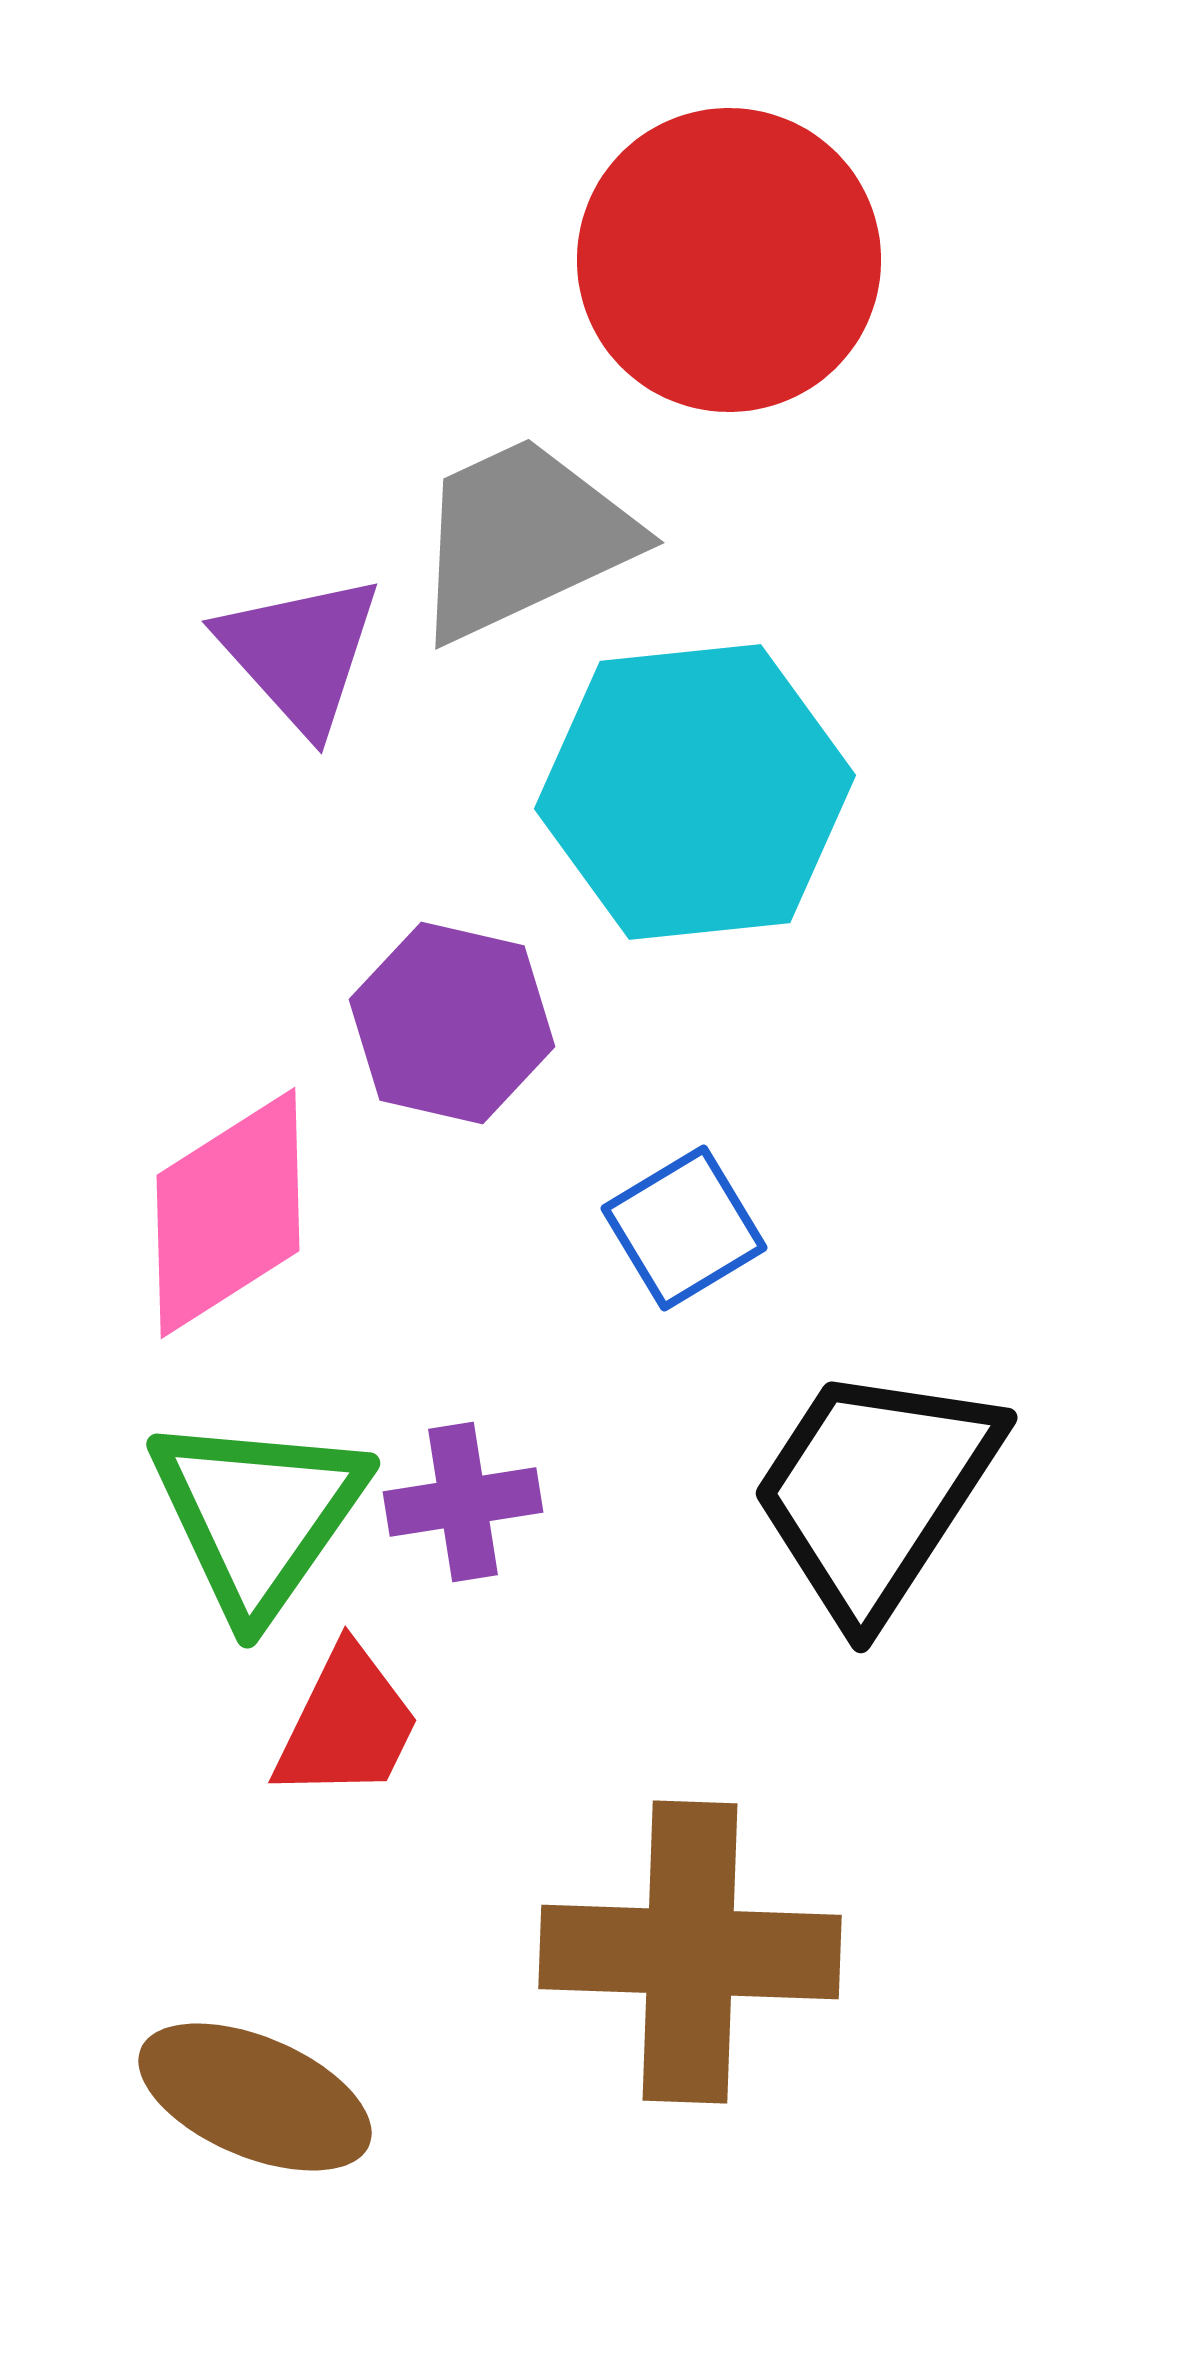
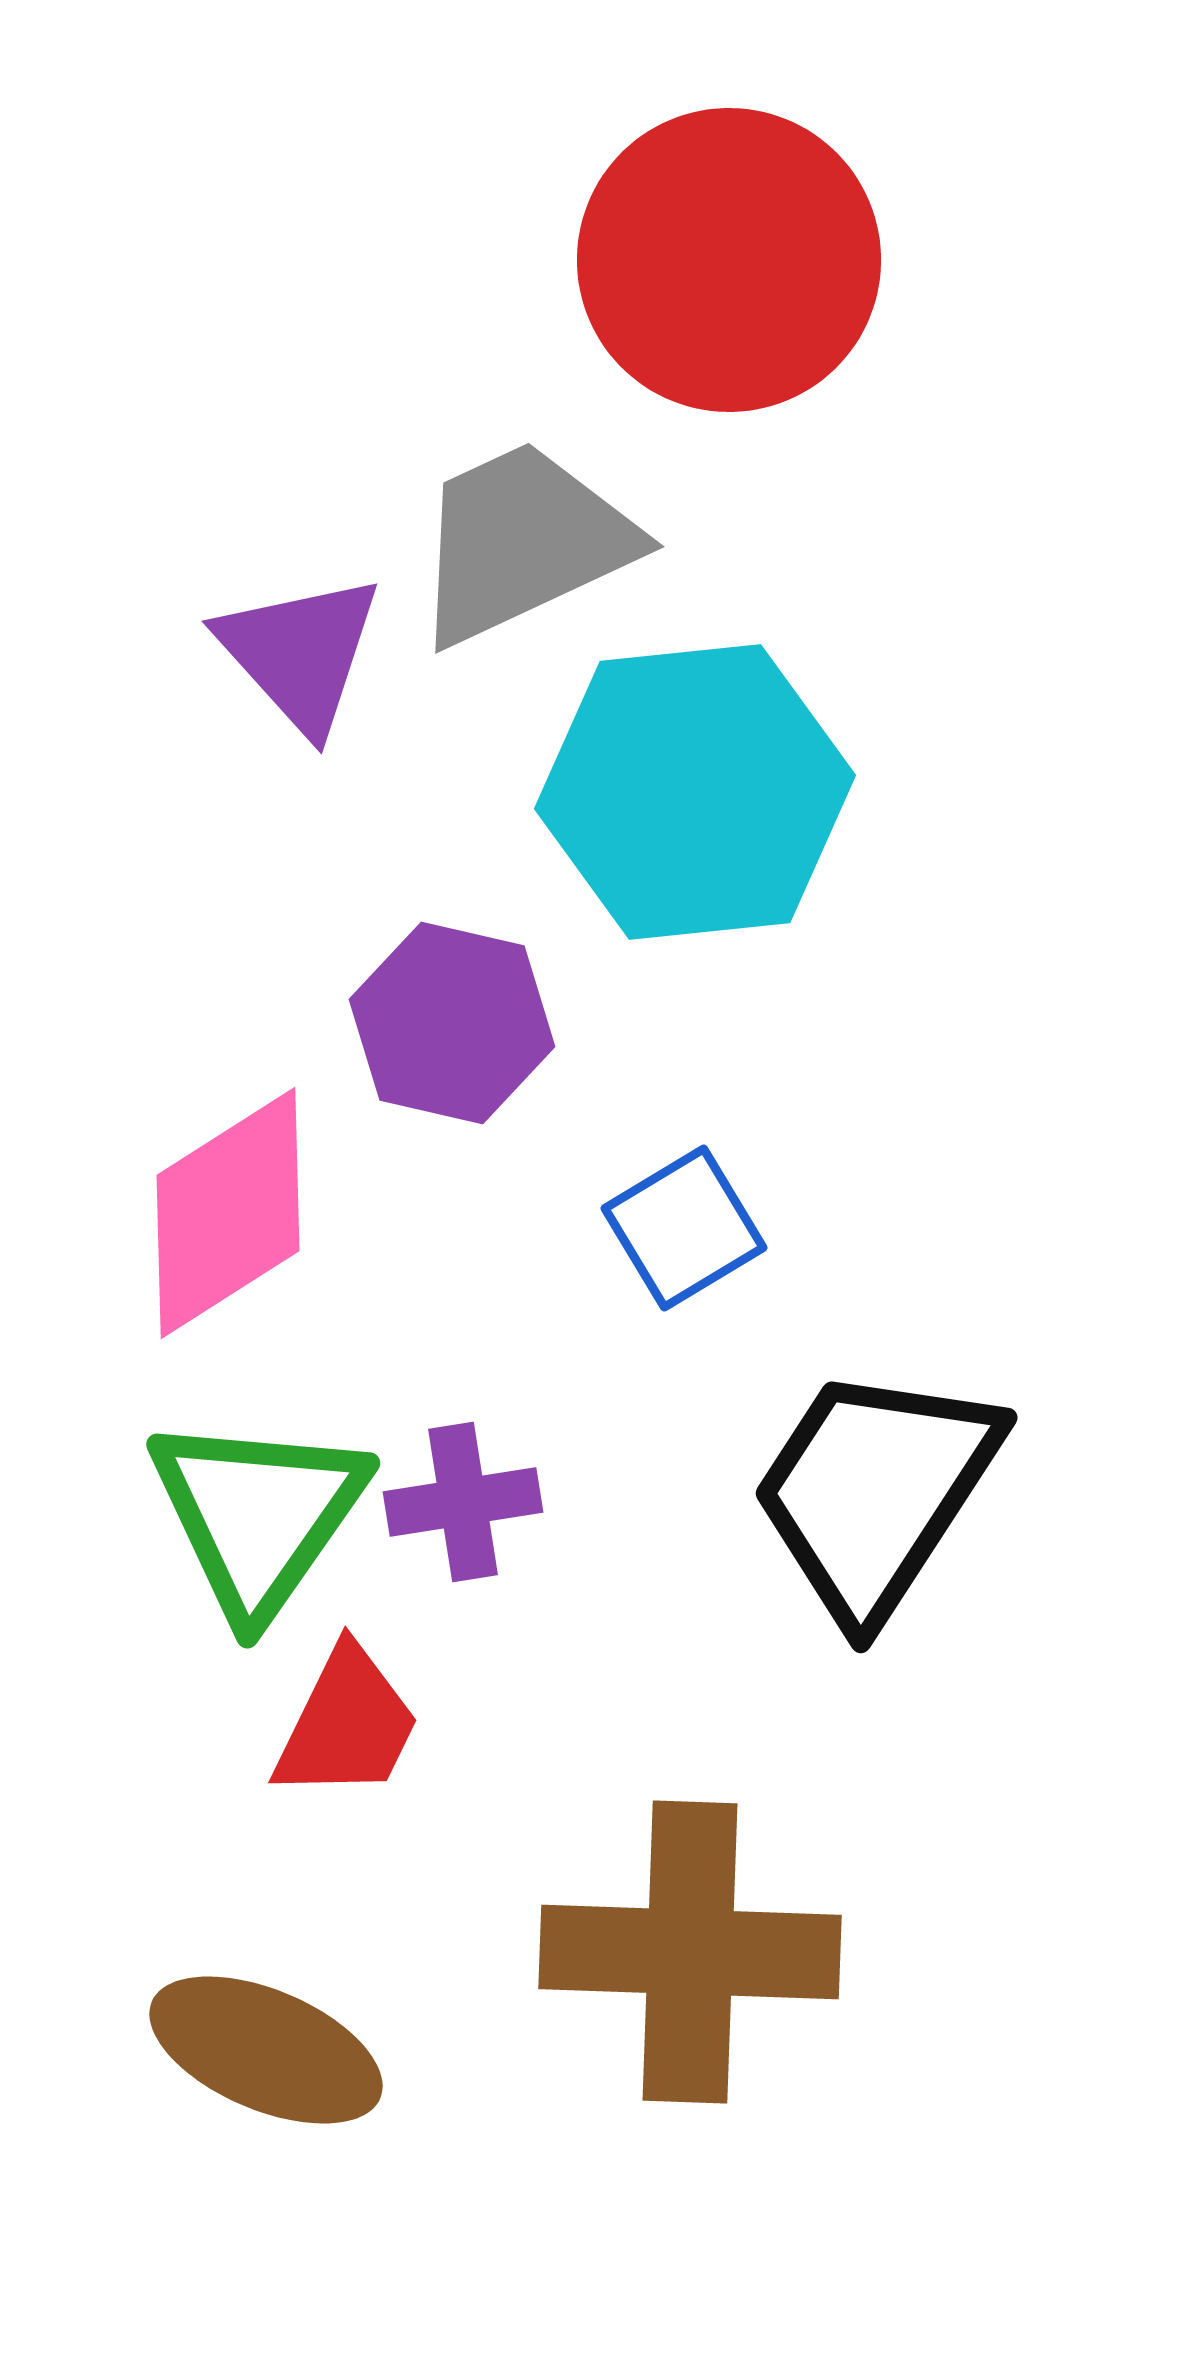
gray trapezoid: moved 4 px down
brown ellipse: moved 11 px right, 47 px up
